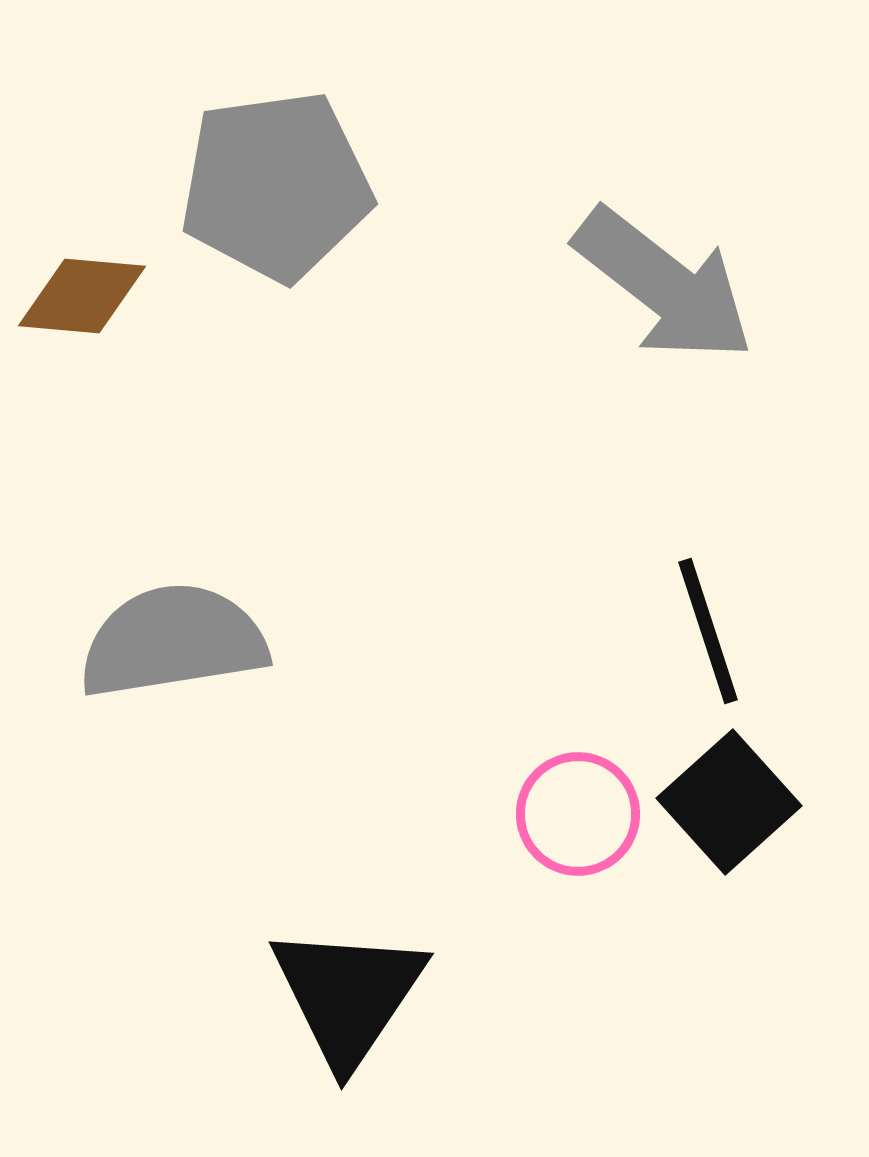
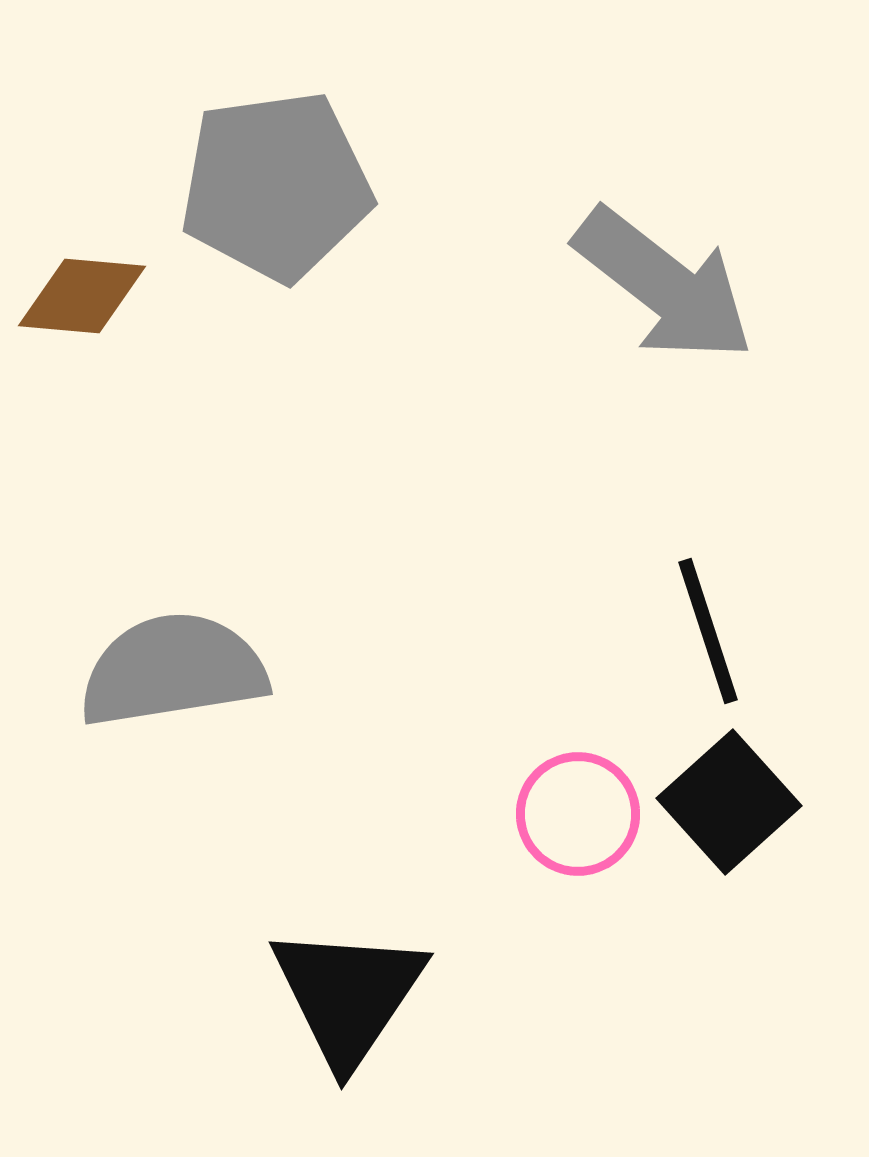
gray semicircle: moved 29 px down
